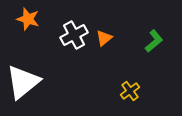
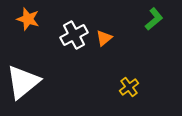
green L-shape: moved 22 px up
yellow cross: moved 1 px left, 4 px up
